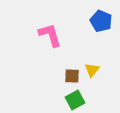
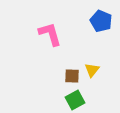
pink L-shape: moved 1 px up
